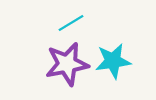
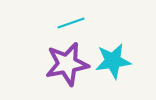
cyan line: rotated 12 degrees clockwise
